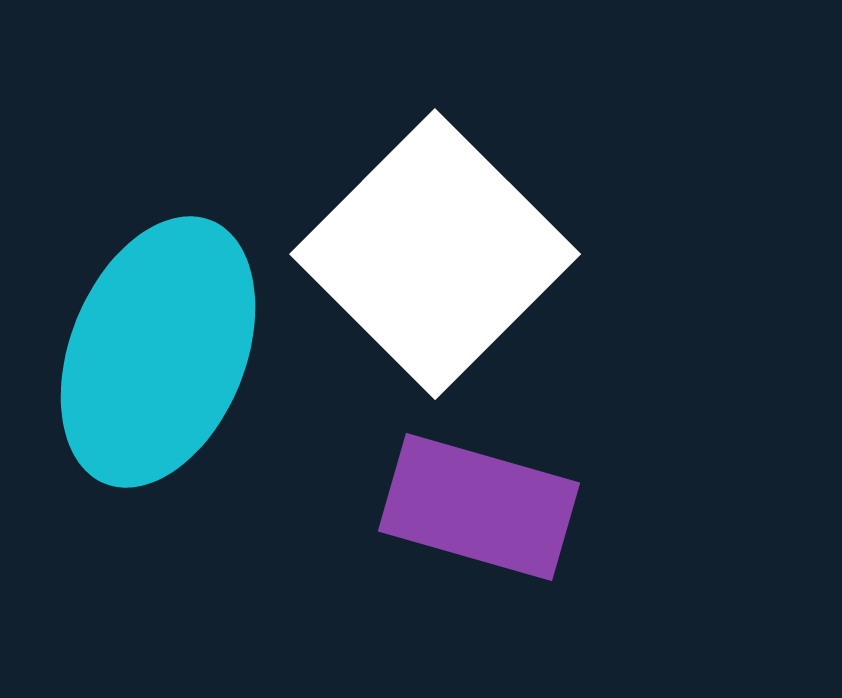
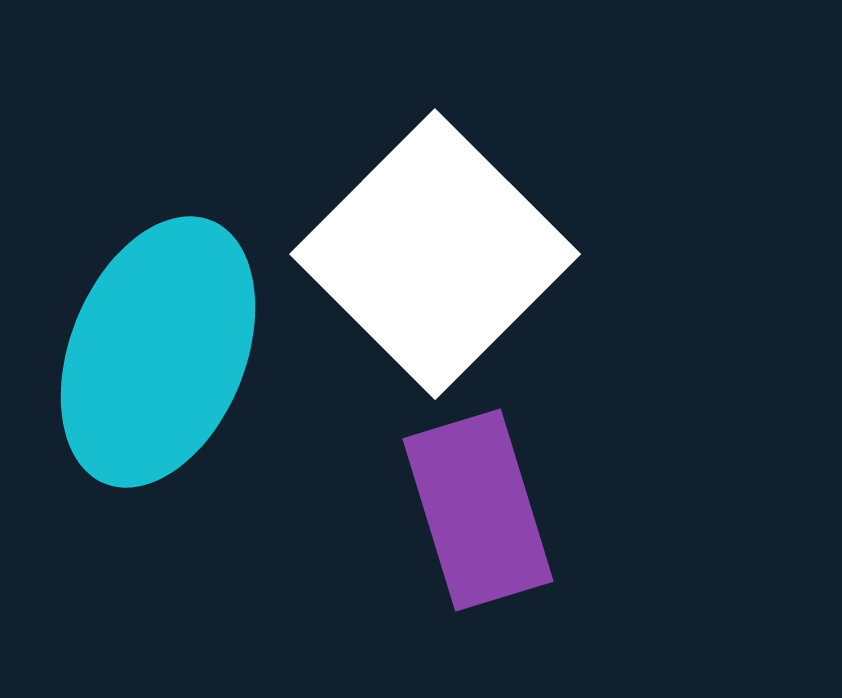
purple rectangle: moved 1 px left, 3 px down; rotated 57 degrees clockwise
